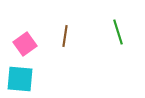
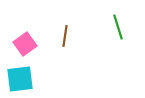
green line: moved 5 px up
cyan square: rotated 12 degrees counterclockwise
